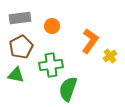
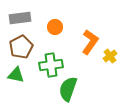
orange circle: moved 3 px right, 1 px down
orange L-shape: moved 1 px down
